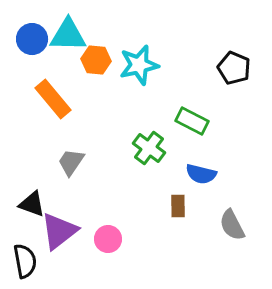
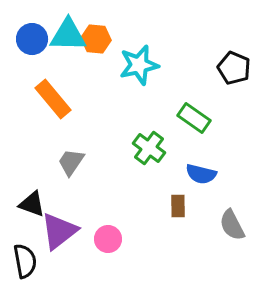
orange hexagon: moved 21 px up
green rectangle: moved 2 px right, 3 px up; rotated 8 degrees clockwise
